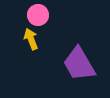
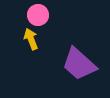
purple trapezoid: rotated 18 degrees counterclockwise
